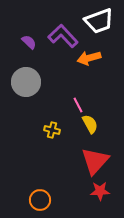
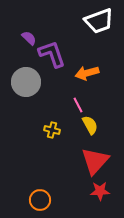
purple L-shape: moved 11 px left, 18 px down; rotated 24 degrees clockwise
purple semicircle: moved 4 px up
orange arrow: moved 2 px left, 15 px down
yellow semicircle: moved 1 px down
